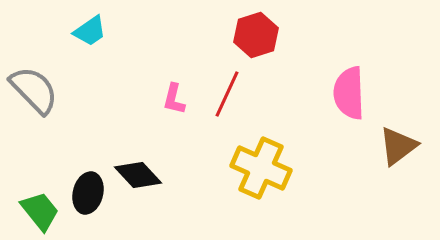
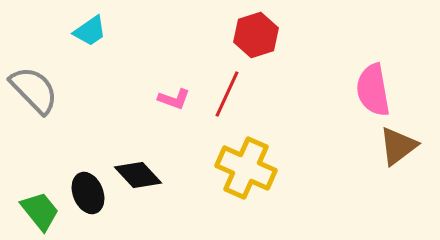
pink semicircle: moved 24 px right, 3 px up; rotated 8 degrees counterclockwise
pink L-shape: rotated 84 degrees counterclockwise
yellow cross: moved 15 px left
black ellipse: rotated 36 degrees counterclockwise
